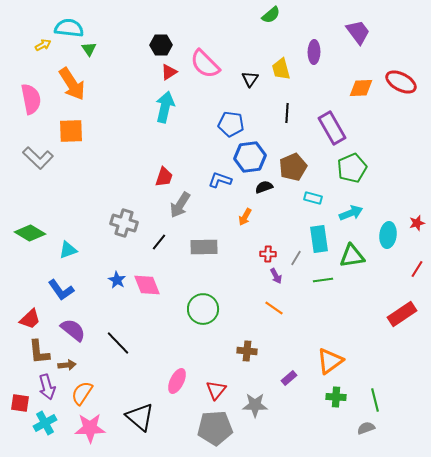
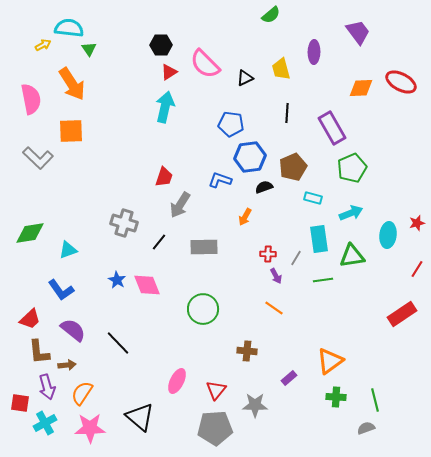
black triangle at (250, 79): moved 5 px left, 1 px up; rotated 30 degrees clockwise
green diamond at (30, 233): rotated 40 degrees counterclockwise
